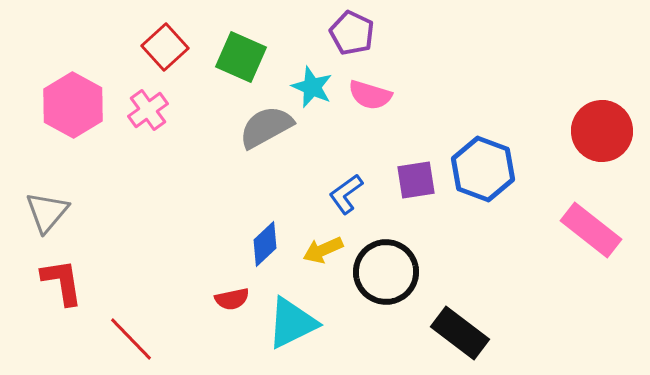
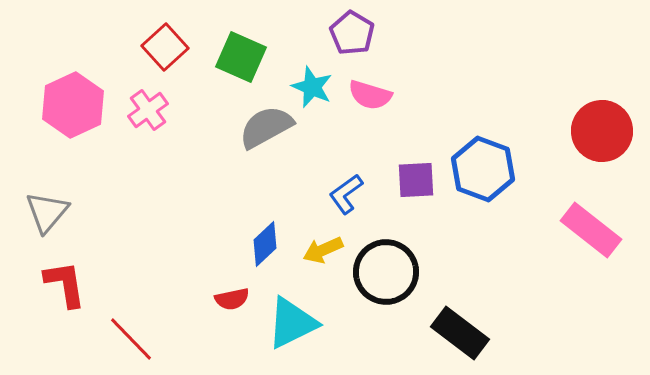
purple pentagon: rotated 6 degrees clockwise
pink hexagon: rotated 6 degrees clockwise
purple square: rotated 6 degrees clockwise
red L-shape: moved 3 px right, 2 px down
